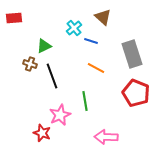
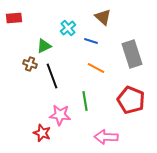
cyan cross: moved 6 px left
red pentagon: moved 5 px left, 7 px down
pink star: rotated 30 degrees clockwise
